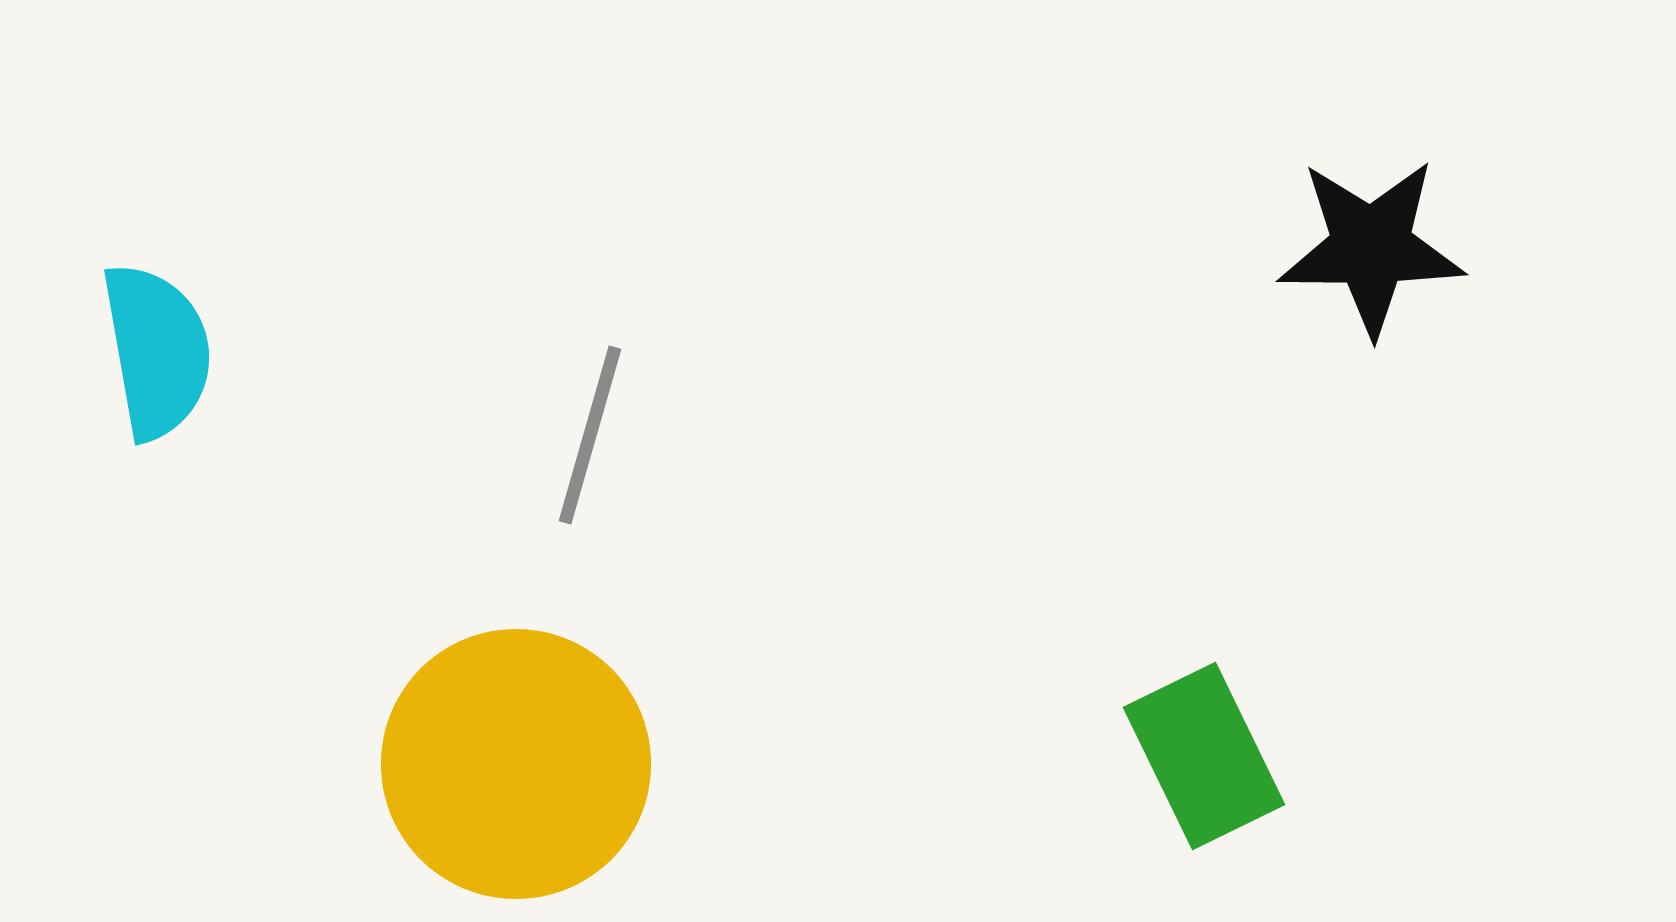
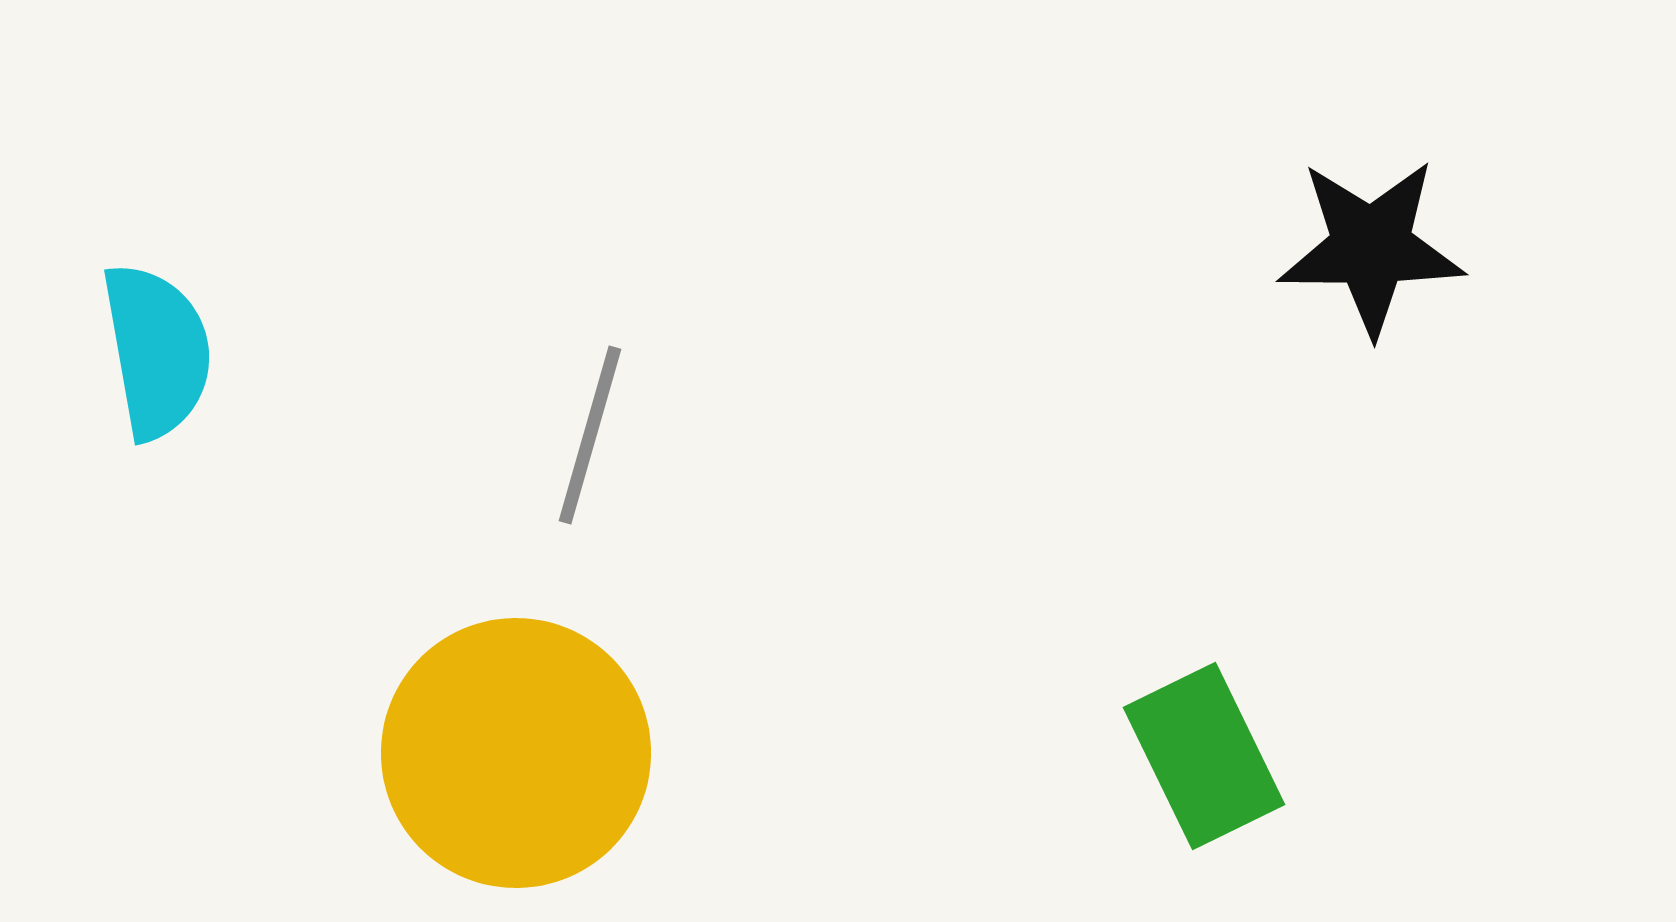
yellow circle: moved 11 px up
